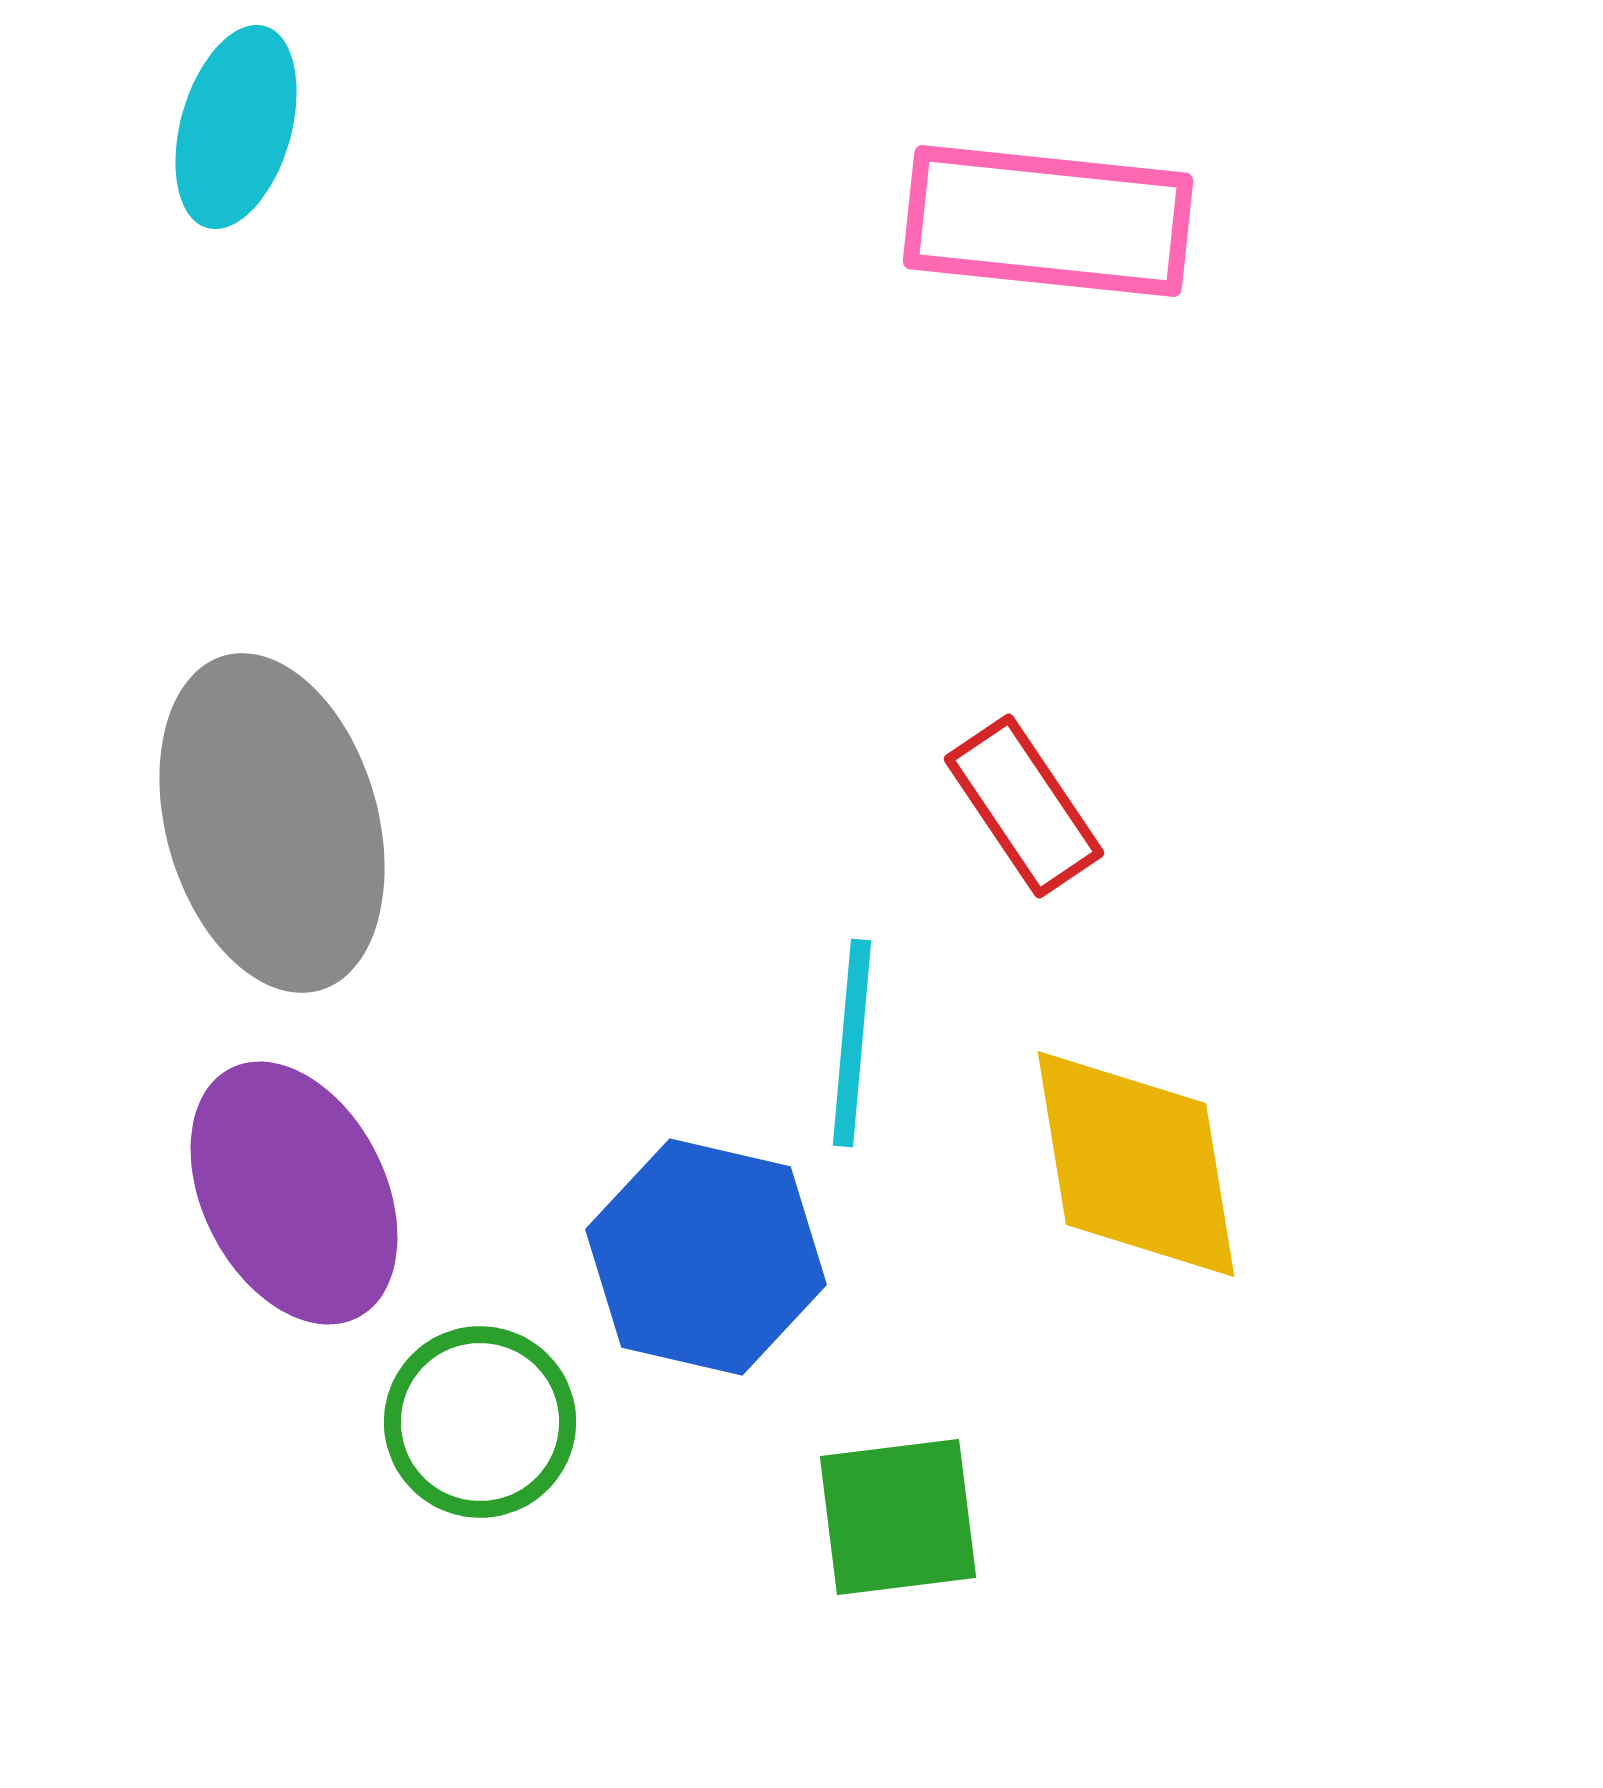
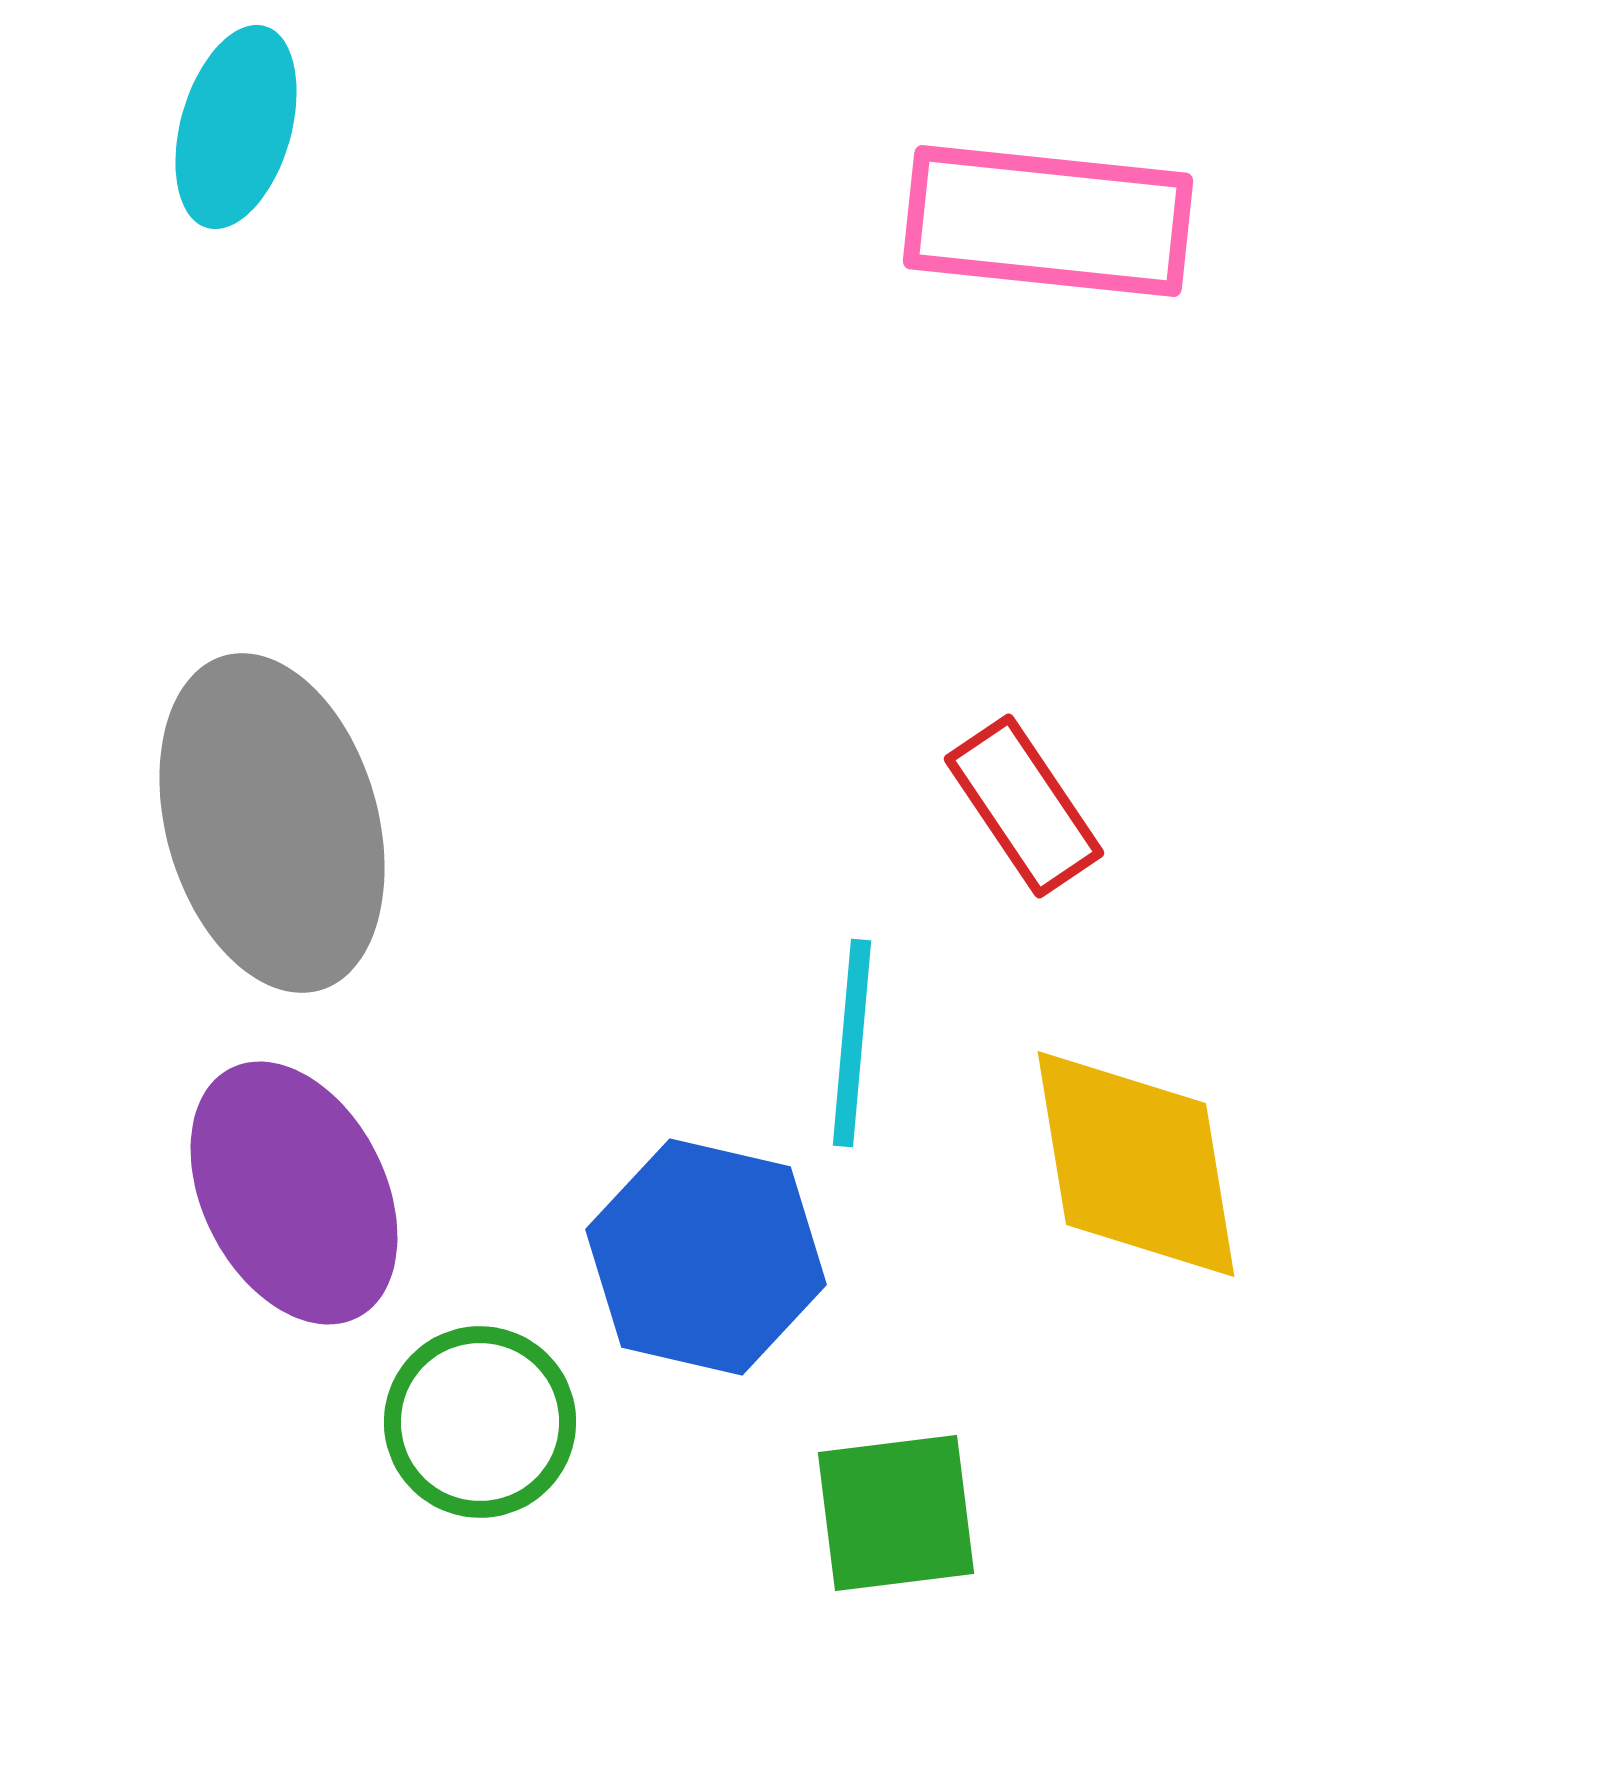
green square: moved 2 px left, 4 px up
